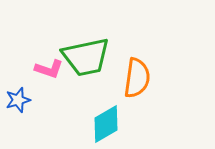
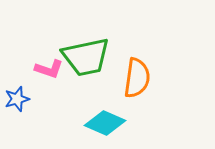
blue star: moved 1 px left, 1 px up
cyan diamond: moved 1 px left, 1 px up; rotated 54 degrees clockwise
